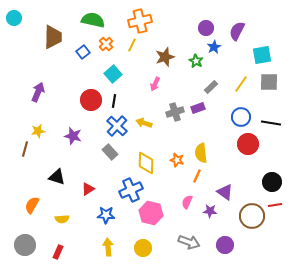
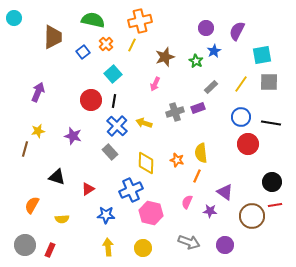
blue star at (214, 47): moved 4 px down
red rectangle at (58, 252): moved 8 px left, 2 px up
